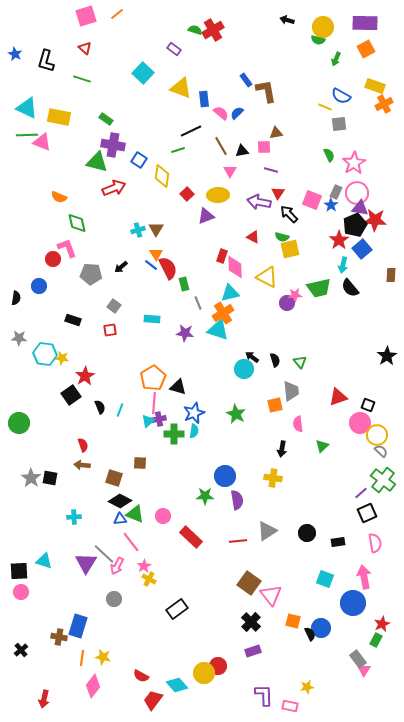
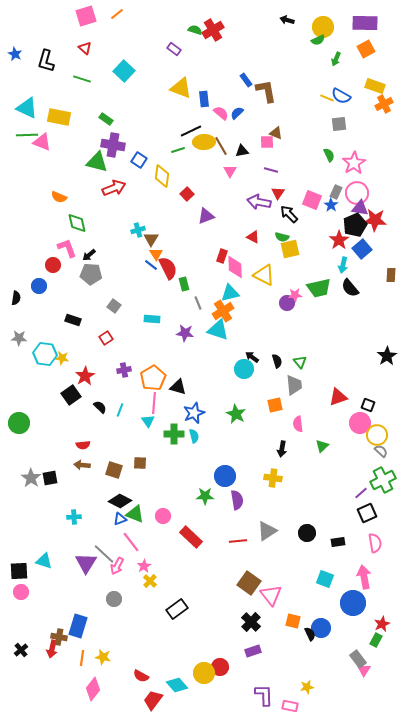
green semicircle at (318, 40): rotated 40 degrees counterclockwise
cyan square at (143, 73): moved 19 px left, 2 px up
yellow line at (325, 107): moved 2 px right, 9 px up
brown triangle at (276, 133): rotated 32 degrees clockwise
pink square at (264, 147): moved 3 px right, 5 px up
yellow ellipse at (218, 195): moved 14 px left, 53 px up
brown triangle at (156, 229): moved 5 px left, 10 px down
red circle at (53, 259): moved 6 px down
black arrow at (121, 267): moved 32 px left, 12 px up
yellow triangle at (267, 277): moved 3 px left, 2 px up
orange cross at (223, 313): moved 2 px up
red square at (110, 330): moved 4 px left, 8 px down; rotated 24 degrees counterclockwise
black semicircle at (275, 360): moved 2 px right, 1 px down
gray trapezoid at (291, 391): moved 3 px right, 6 px up
black semicircle at (100, 407): rotated 24 degrees counterclockwise
purple cross at (159, 419): moved 35 px left, 49 px up
cyan triangle at (148, 421): rotated 24 degrees counterclockwise
cyan semicircle at (194, 431): moved 5 px down; rotated 24 degrees counterclockwise
red semicircle at (83, 445): rotated 104 degrees clockwise
black square at (50, 478): rotated 21 degrees counterclockwise
brown square at (114, 478): moved 8 px up
green cross at (383, 480): rotated 25 degrees clockwise
blue triangle at (120, 519): rotated 16 degrees counterclockwise
yellow cross at (149, 579): moved 1 px right, 2 px down; rotated 16 degrees clockwise
red circle at (218, 666): moved 2 px right, 1 px down
pink diamond at (93, 686): moved 3 px down
red arrow at (44, 699): moved 8 px right, 50 px up
